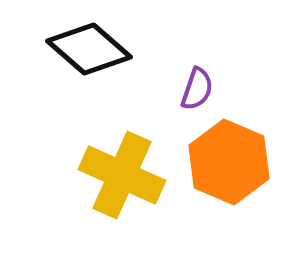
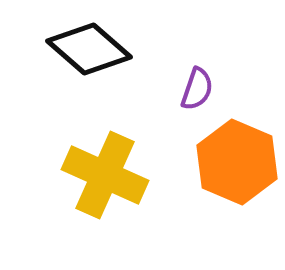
orange hexagon: moved 8 px right
yellow cross: moved 17 px left
